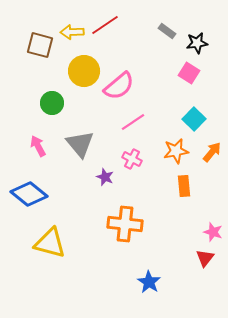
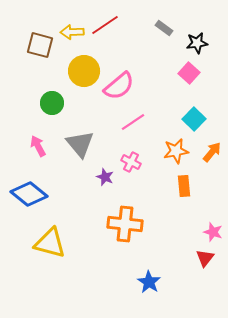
gray rectangle: moved 3 px left, 3 px up
pink square: rotated 10 degrees clockwise
pink cross: moved 1 px left, 3 px down
